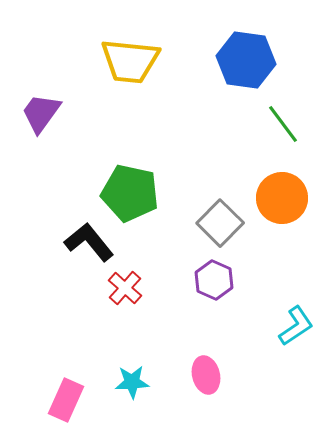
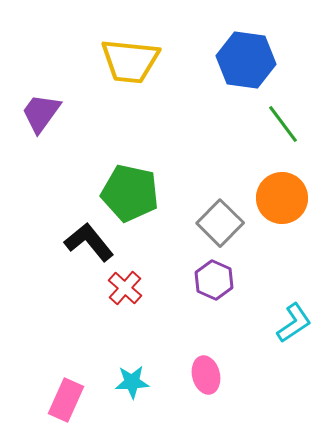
cyan L-shape: moved 2 px left, 3 px up
